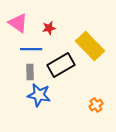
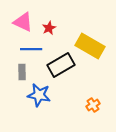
pink triangle: moved 5 px right, 1 px up; rotated 10 degrees counterclockwise
red star: rotated 16 degrees counterclockwise
yellow rectangle: rotated 16 degrees counterclockwise
gray rectangle: moved 8 px left
orange cross: moved 3 px left
